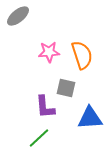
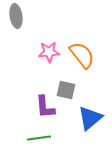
gray ellipse: moved 2 px left; rotated 60 degrees counterclockwise
orange semicircle: rotated 20 degrees counterclockwise
gray square: moved 2 px down
blue triangle: rotated 36 degrees counterclockwise
green line: rotated 35 degrees clockwise
